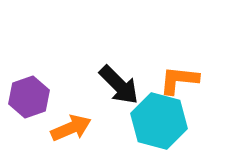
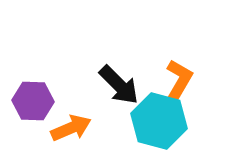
orange L-shape: rotated 114 degrees clockwise
purple hexagon: moved 4 px right, 4 px down; rotated 21 degrees clockwise
